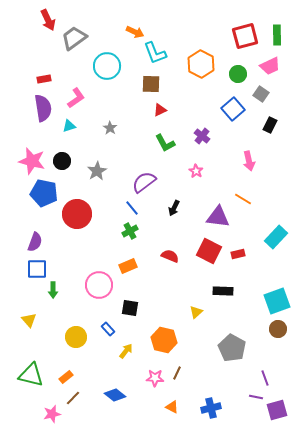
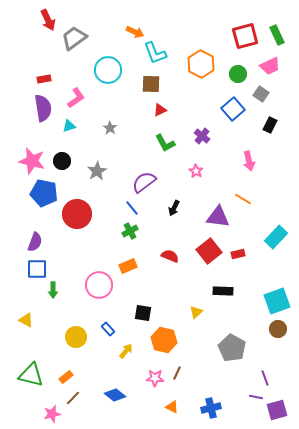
green rectangle at (277, 35): rotated 24 degrees counterclockwise
cyan circle at (107, 66): moved 1 px right, 4 px down
red square at (209, 251): rotated 25 degrees clockwise
black square at (130, 308): moved 13 px right, 5 px down
yellow triangle at (29, 320): moved 3 px left; rotated 21 degrees counterclockwise
